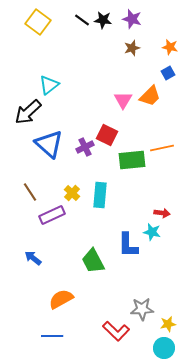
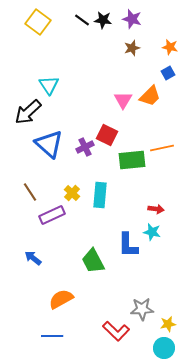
cyan triangle: rotated 25 degrees counterclockwise
red arrow: moved 6 px left, 4 px up
